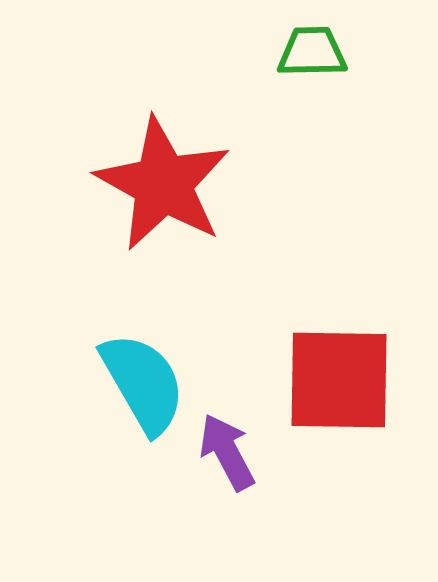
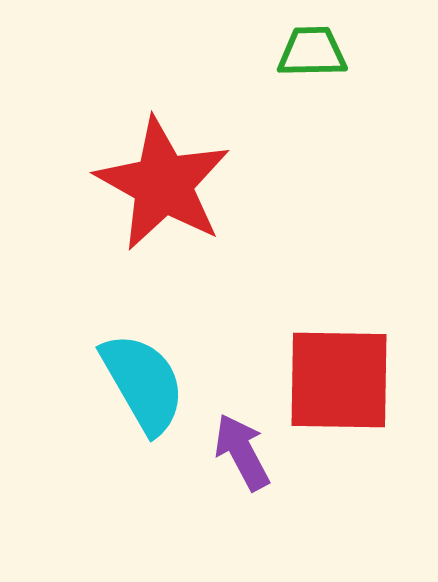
purple arrow: moved 15 px right
